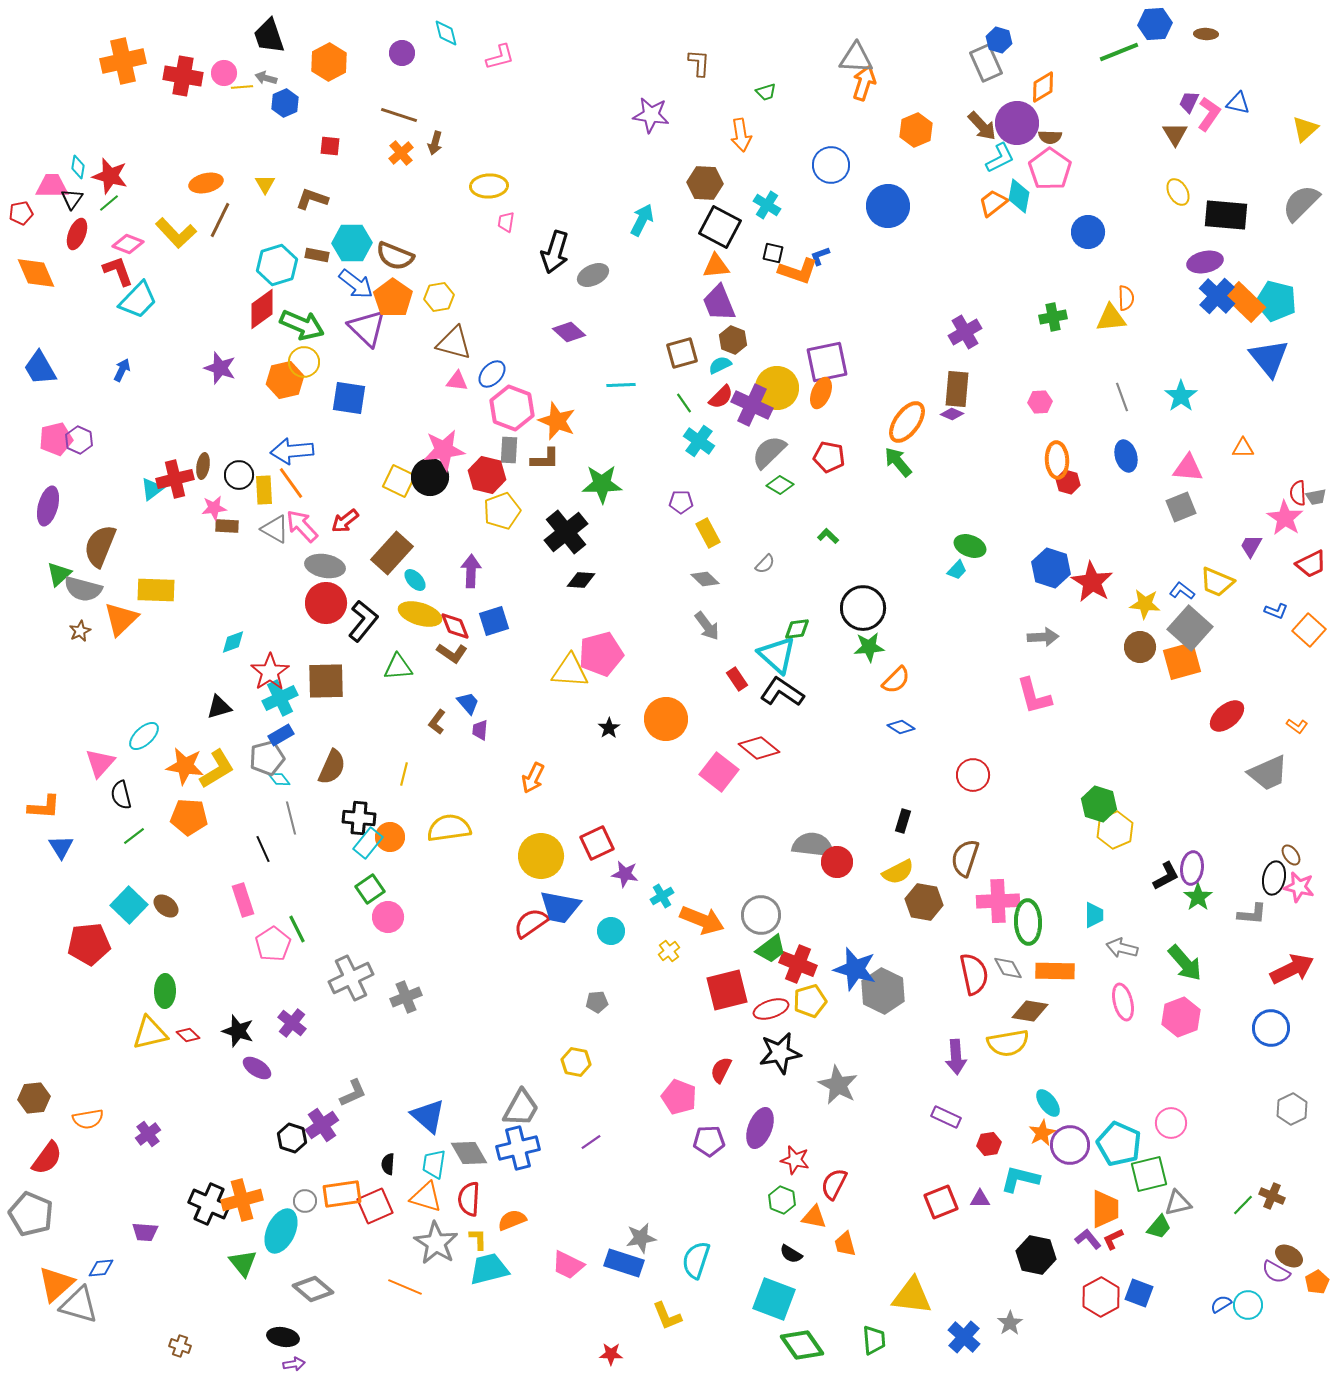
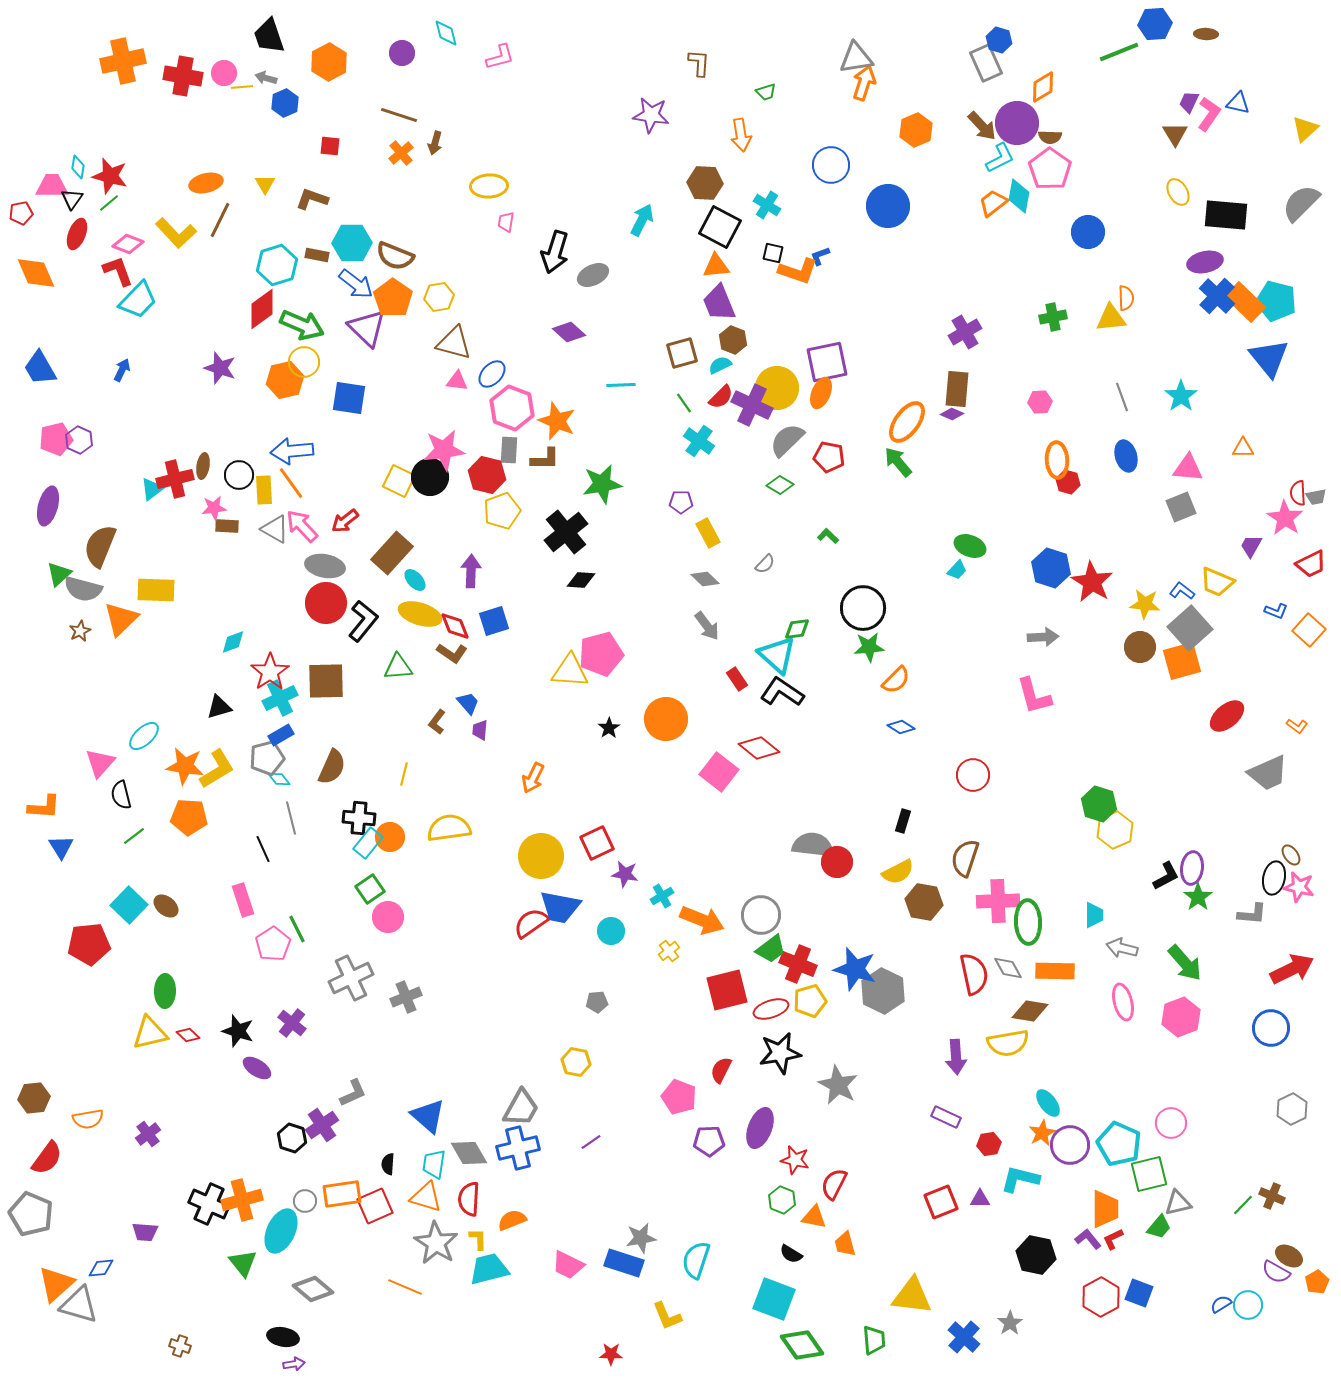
gray triangle at (856, 58): rotated 12 degrees counterclockwise
gray semicircle at (769, 452): moved 18 px right, 12 px up
green star at (602, 484): rotated 9 degrees counterclockwise
gray square at (1190, 628): rotated 6 degrees clockwise
